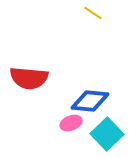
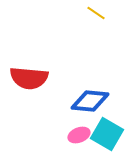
yellow line: moved 3 px right
pink ellipse: moved 8 px right, 12 px down
cyan square: rotated 16 degrees counterclockwise
